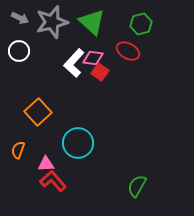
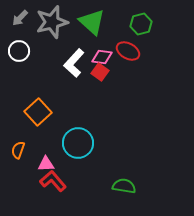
gray arrow: rotated 108 degrees clockwise
pink diamond: moved 9 px right, 1 px up
green semicircle: moved 13 px left; rotated 70 degrees clockwise
